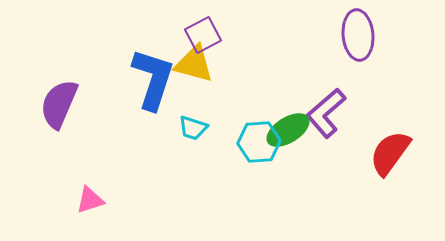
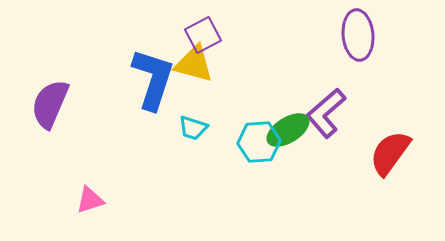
purple semicircle: moved 9 px left
